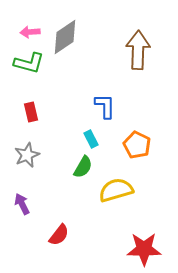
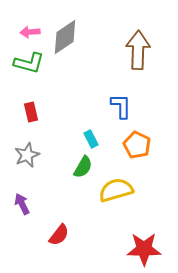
blue L-shape: moved 16 px right
